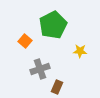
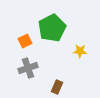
green pentagon: moved 1 px left, 3 px down
orange square: rotated 24 degrees clockwise
gray cross: moved 12 px left, 1 px up
